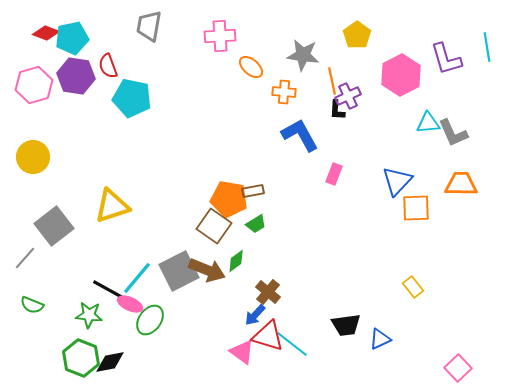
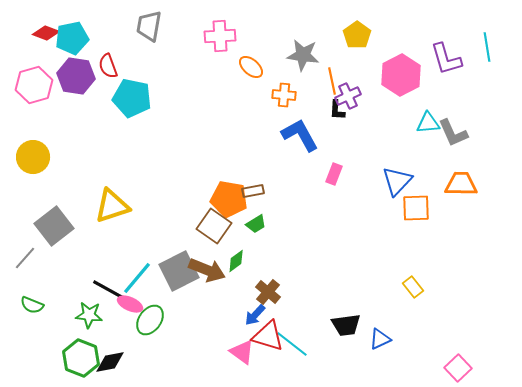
orange cross at (284, 92): moved 3 px down
